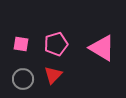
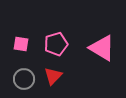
red triangle: moved 1 px down
gray circle: moved 1 px right
